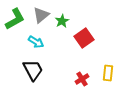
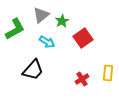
green L-shape: moved 10 px down
red square: moved 1 px left
cyan arrow: moved 11 px right
black trapezoid: rotated 70 degrees clockwise
